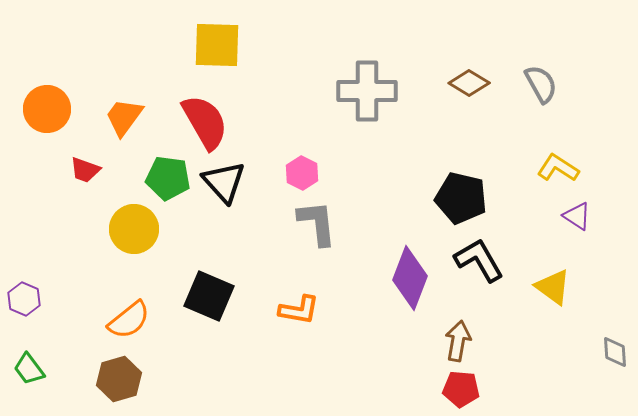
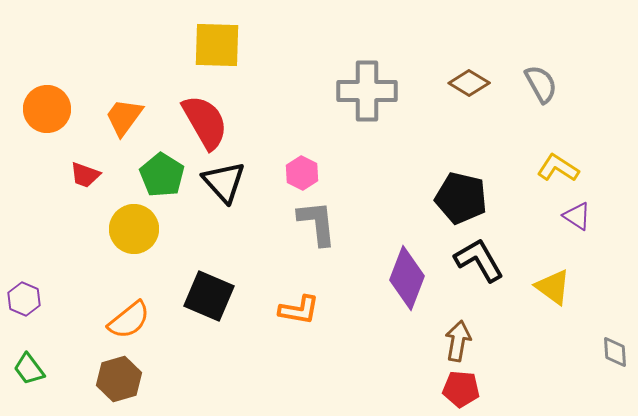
red trapezoid: moved 5 px down
green pentagon: moved 6 px left, 3 px up; rotated 24 degrees clockwise
purple diamond: moved 3 px left
